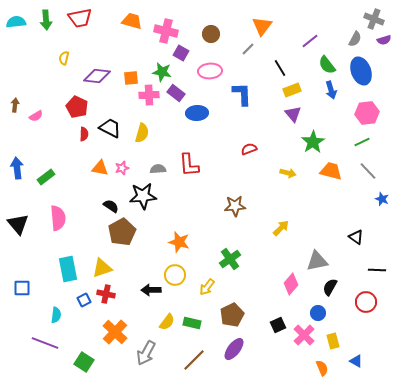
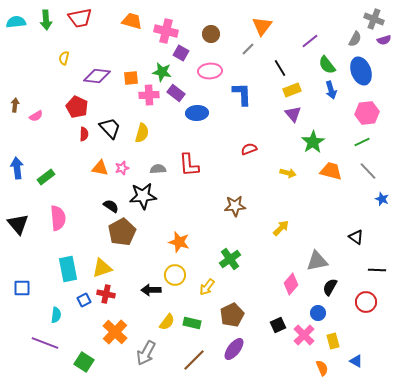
black trapezoid at (110, 128): rotated 20 degrees clockwise
